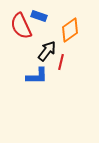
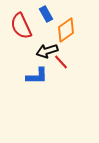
blue rectangle: moved 7 px right, 2 px up; rotated 42 degrees clockwise
orange diamond: moved 4 px left
black arrow: rotated 145 degrees counterclockwise
red line: rotated 56 degrees counterclockwise
